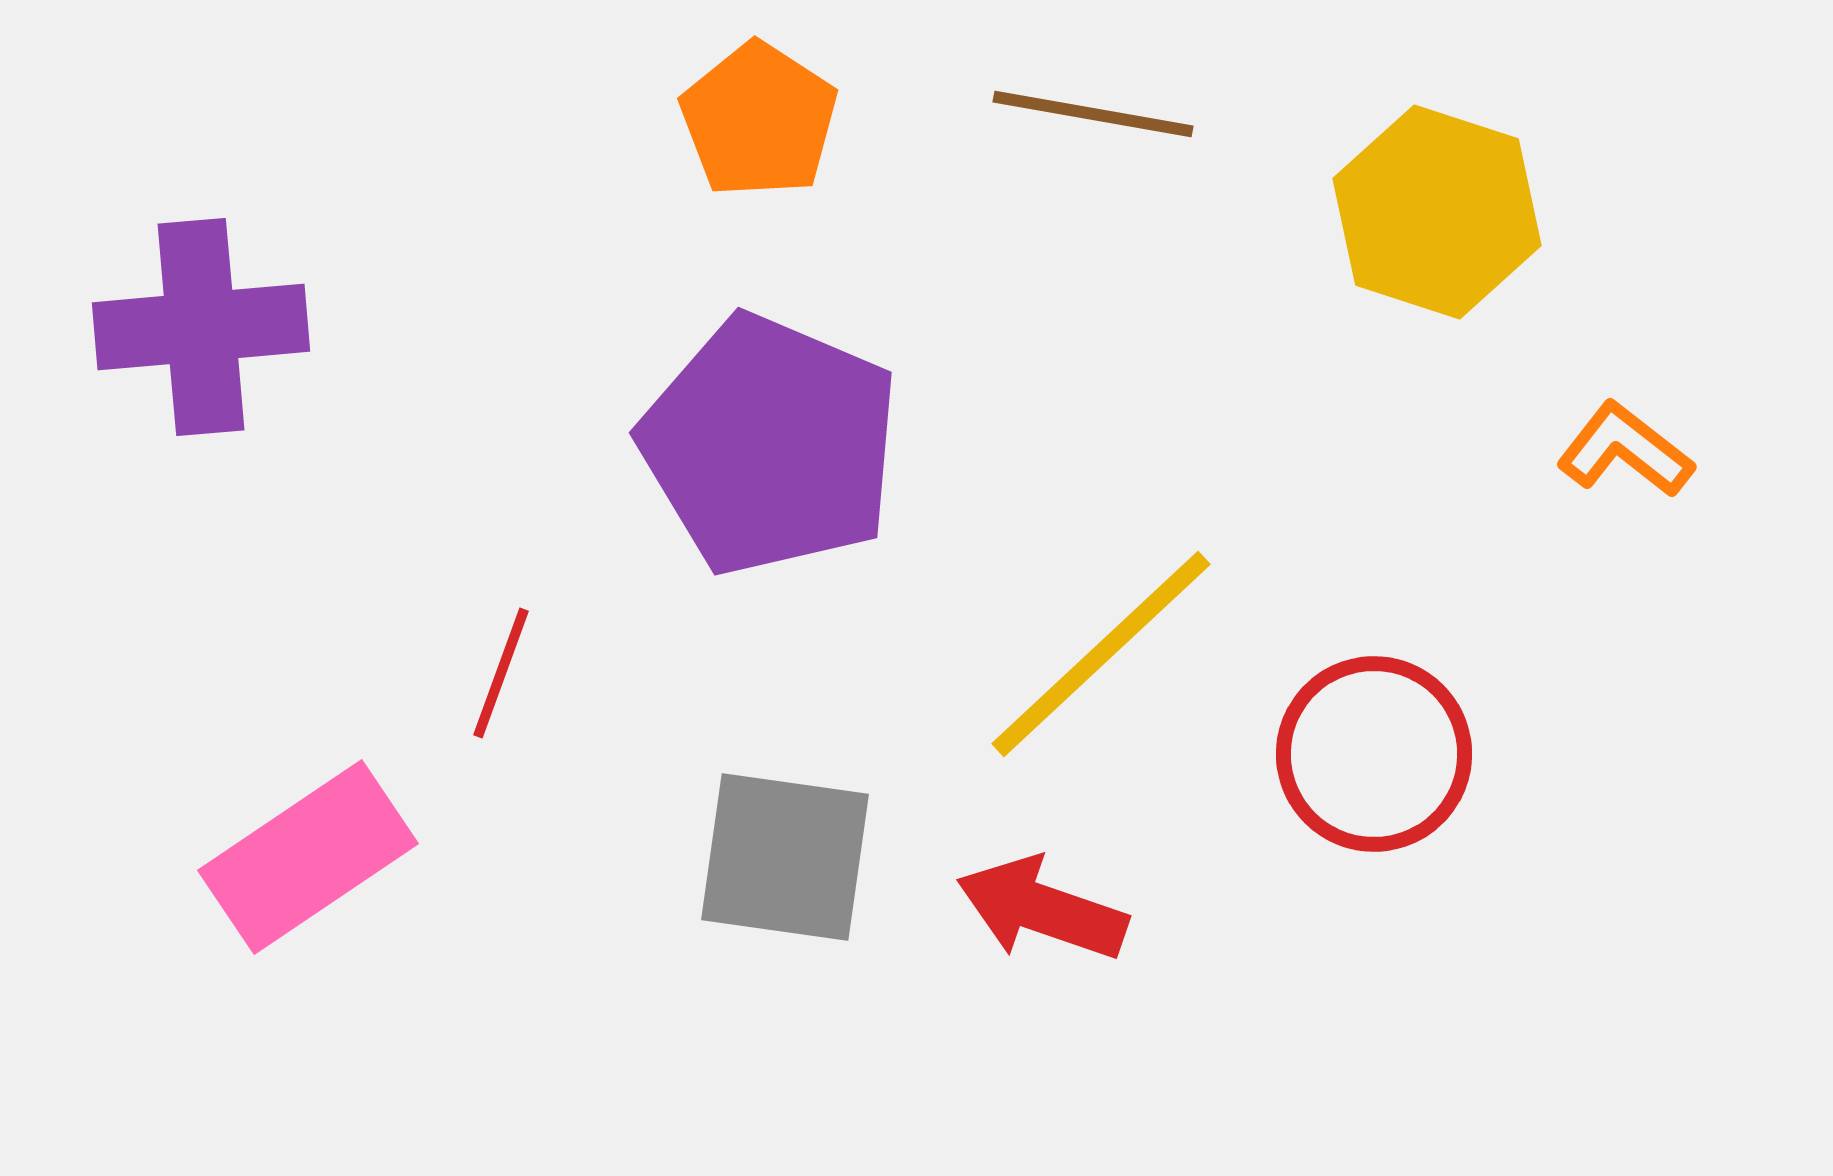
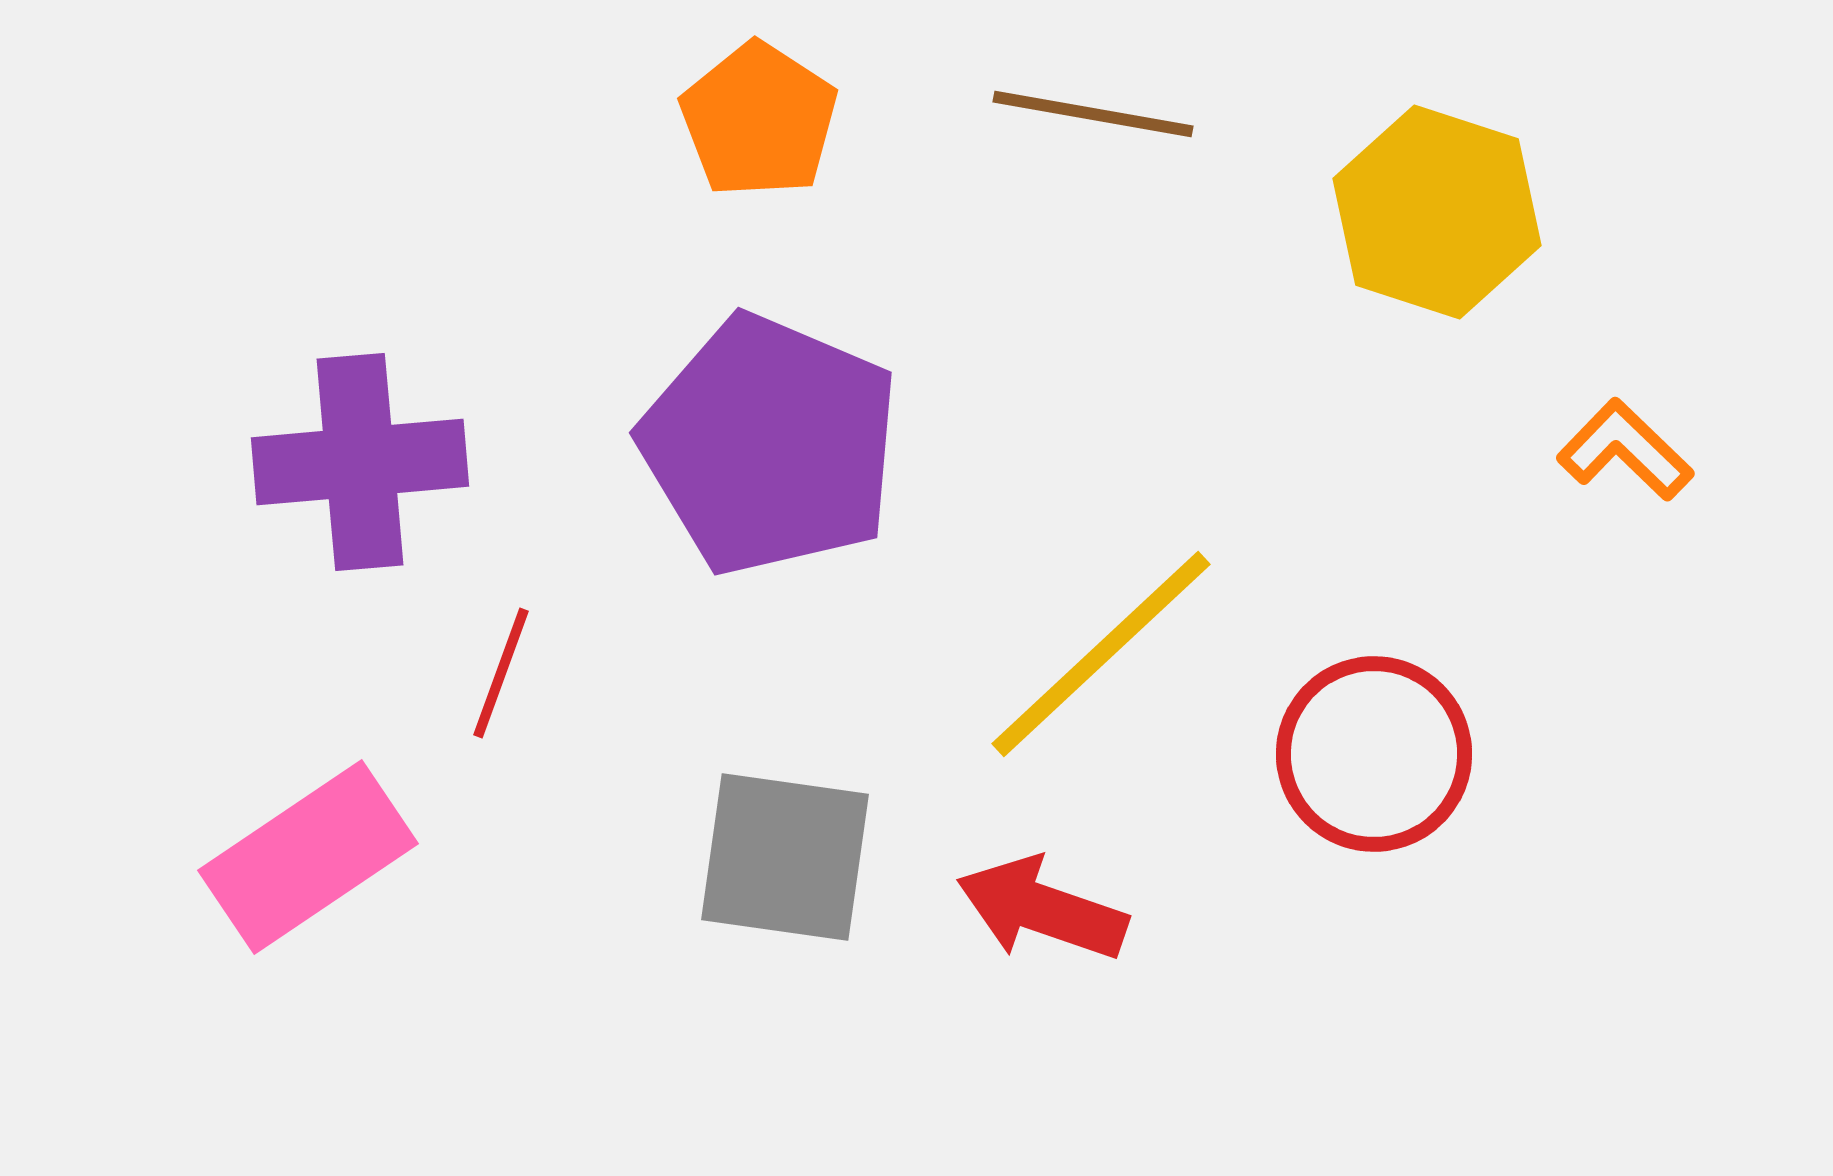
purple cross: moved 159 px right, 135 px down
orange L-shape: rotated 6 degrees clockwise
